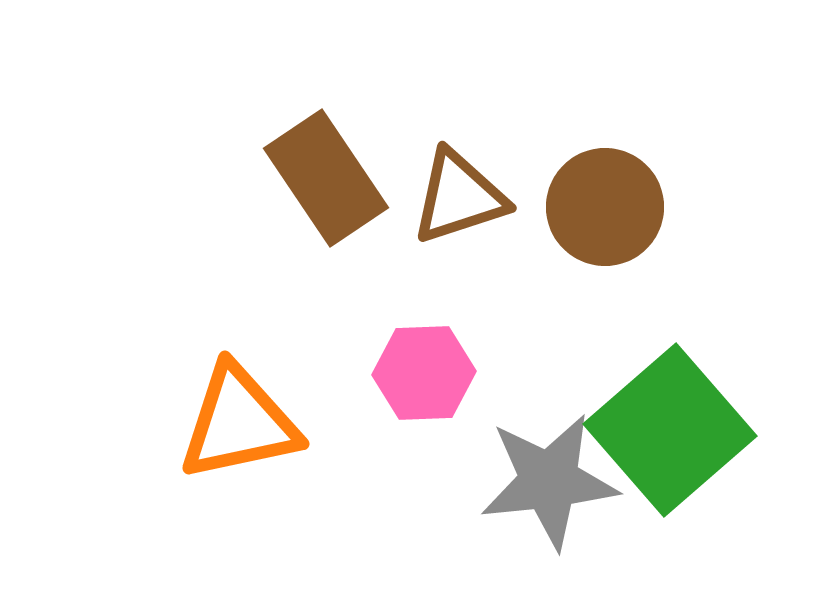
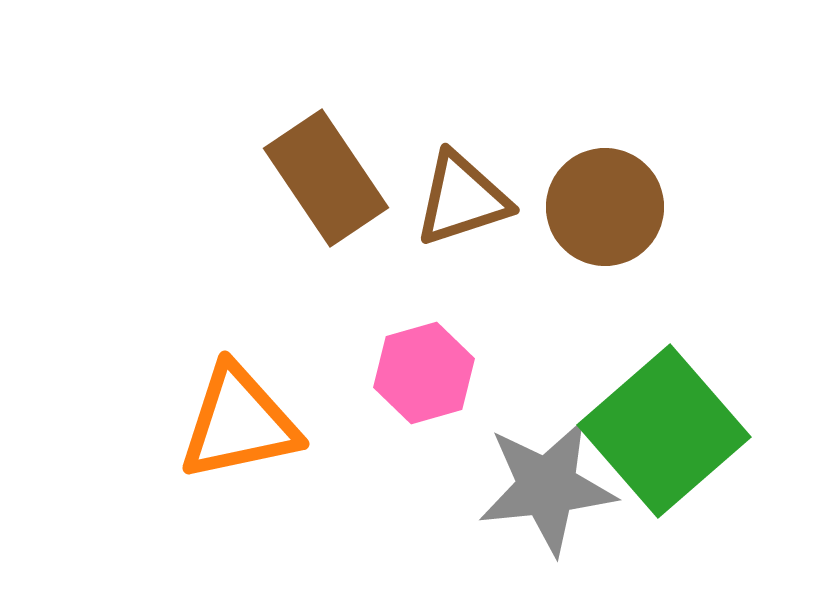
brown triangle: moved 3 px right, 2 px down
pink hexagon: rotated 14 degrees counterclockwise
green square: moved 6 px left, 1 px down
gray star: moved 2 px left, 6 px down
